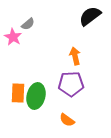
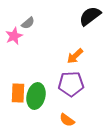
gray semicircle: moved 1 px up
pink star: moved 1 px right, 1 px up; rotated 18 degrees clockwise
orange arrow: rotated 120 degrees counterclockwise
